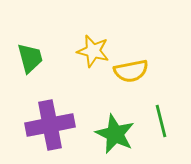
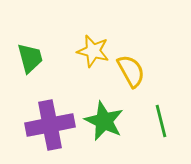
yellow semicircle: rotated 108 degrees counterclockwise
green star: moved 11 px left, 13 px up
